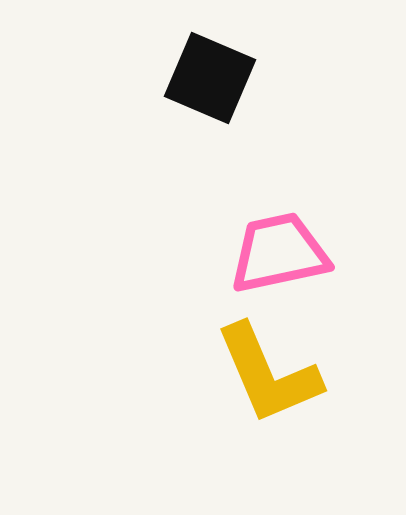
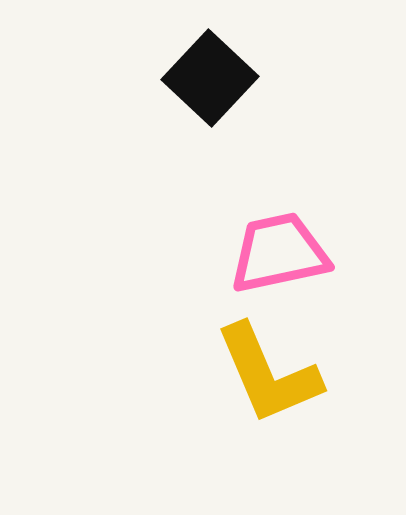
black square: rotated 20 degrees clockwise
